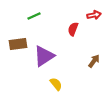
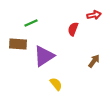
green line: moved 3 px left, 7 px down
brown rectangle: rotated 12 degrees clockwise
